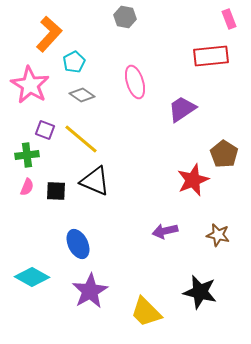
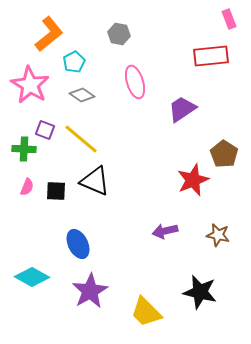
gray hexagon: moved 6 px left, 17 px down
orange L-shape: rotated 9 degrees clockwise
green cross: moved 3 px left, 6 px up; rotated 10 degrees clockwise
